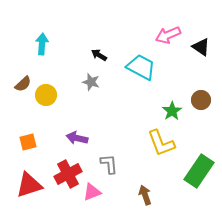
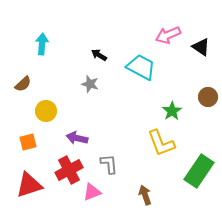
gray star: moved 1 px left, 2 px down
yellow circle: moved 16 px down
brown circle: moved 7 px right, 3 px up
red cross: moved 1 px right, 4 px up
